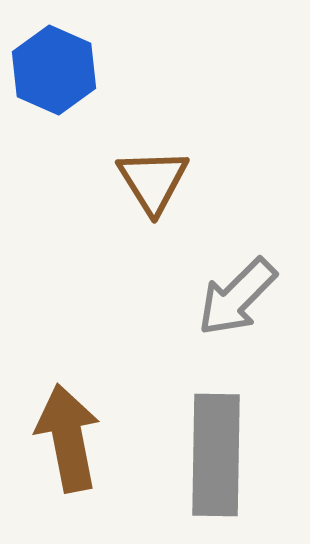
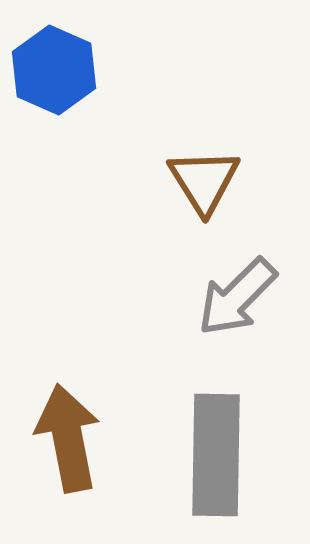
brown triangle: moved 51 px right
